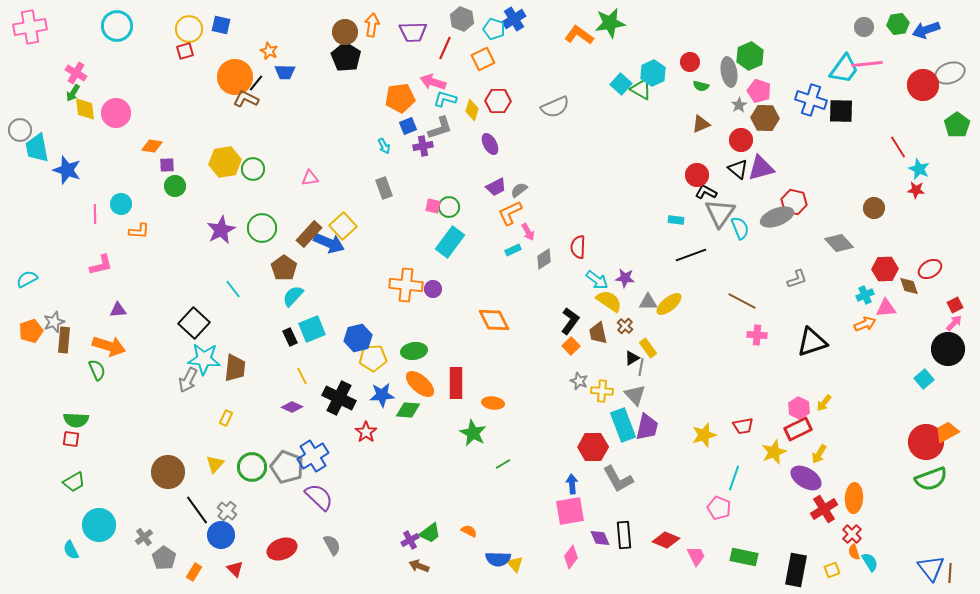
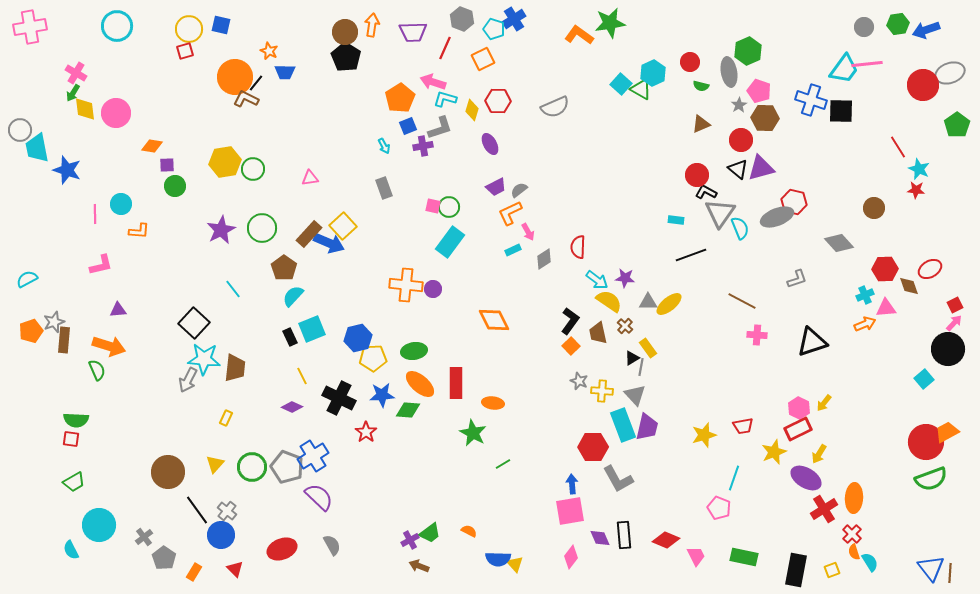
green hexagon at (750, 56): moved 2 px left, 5 px up
orange pentagon at (400, 98): rotated 24 degrees counterclockwise
